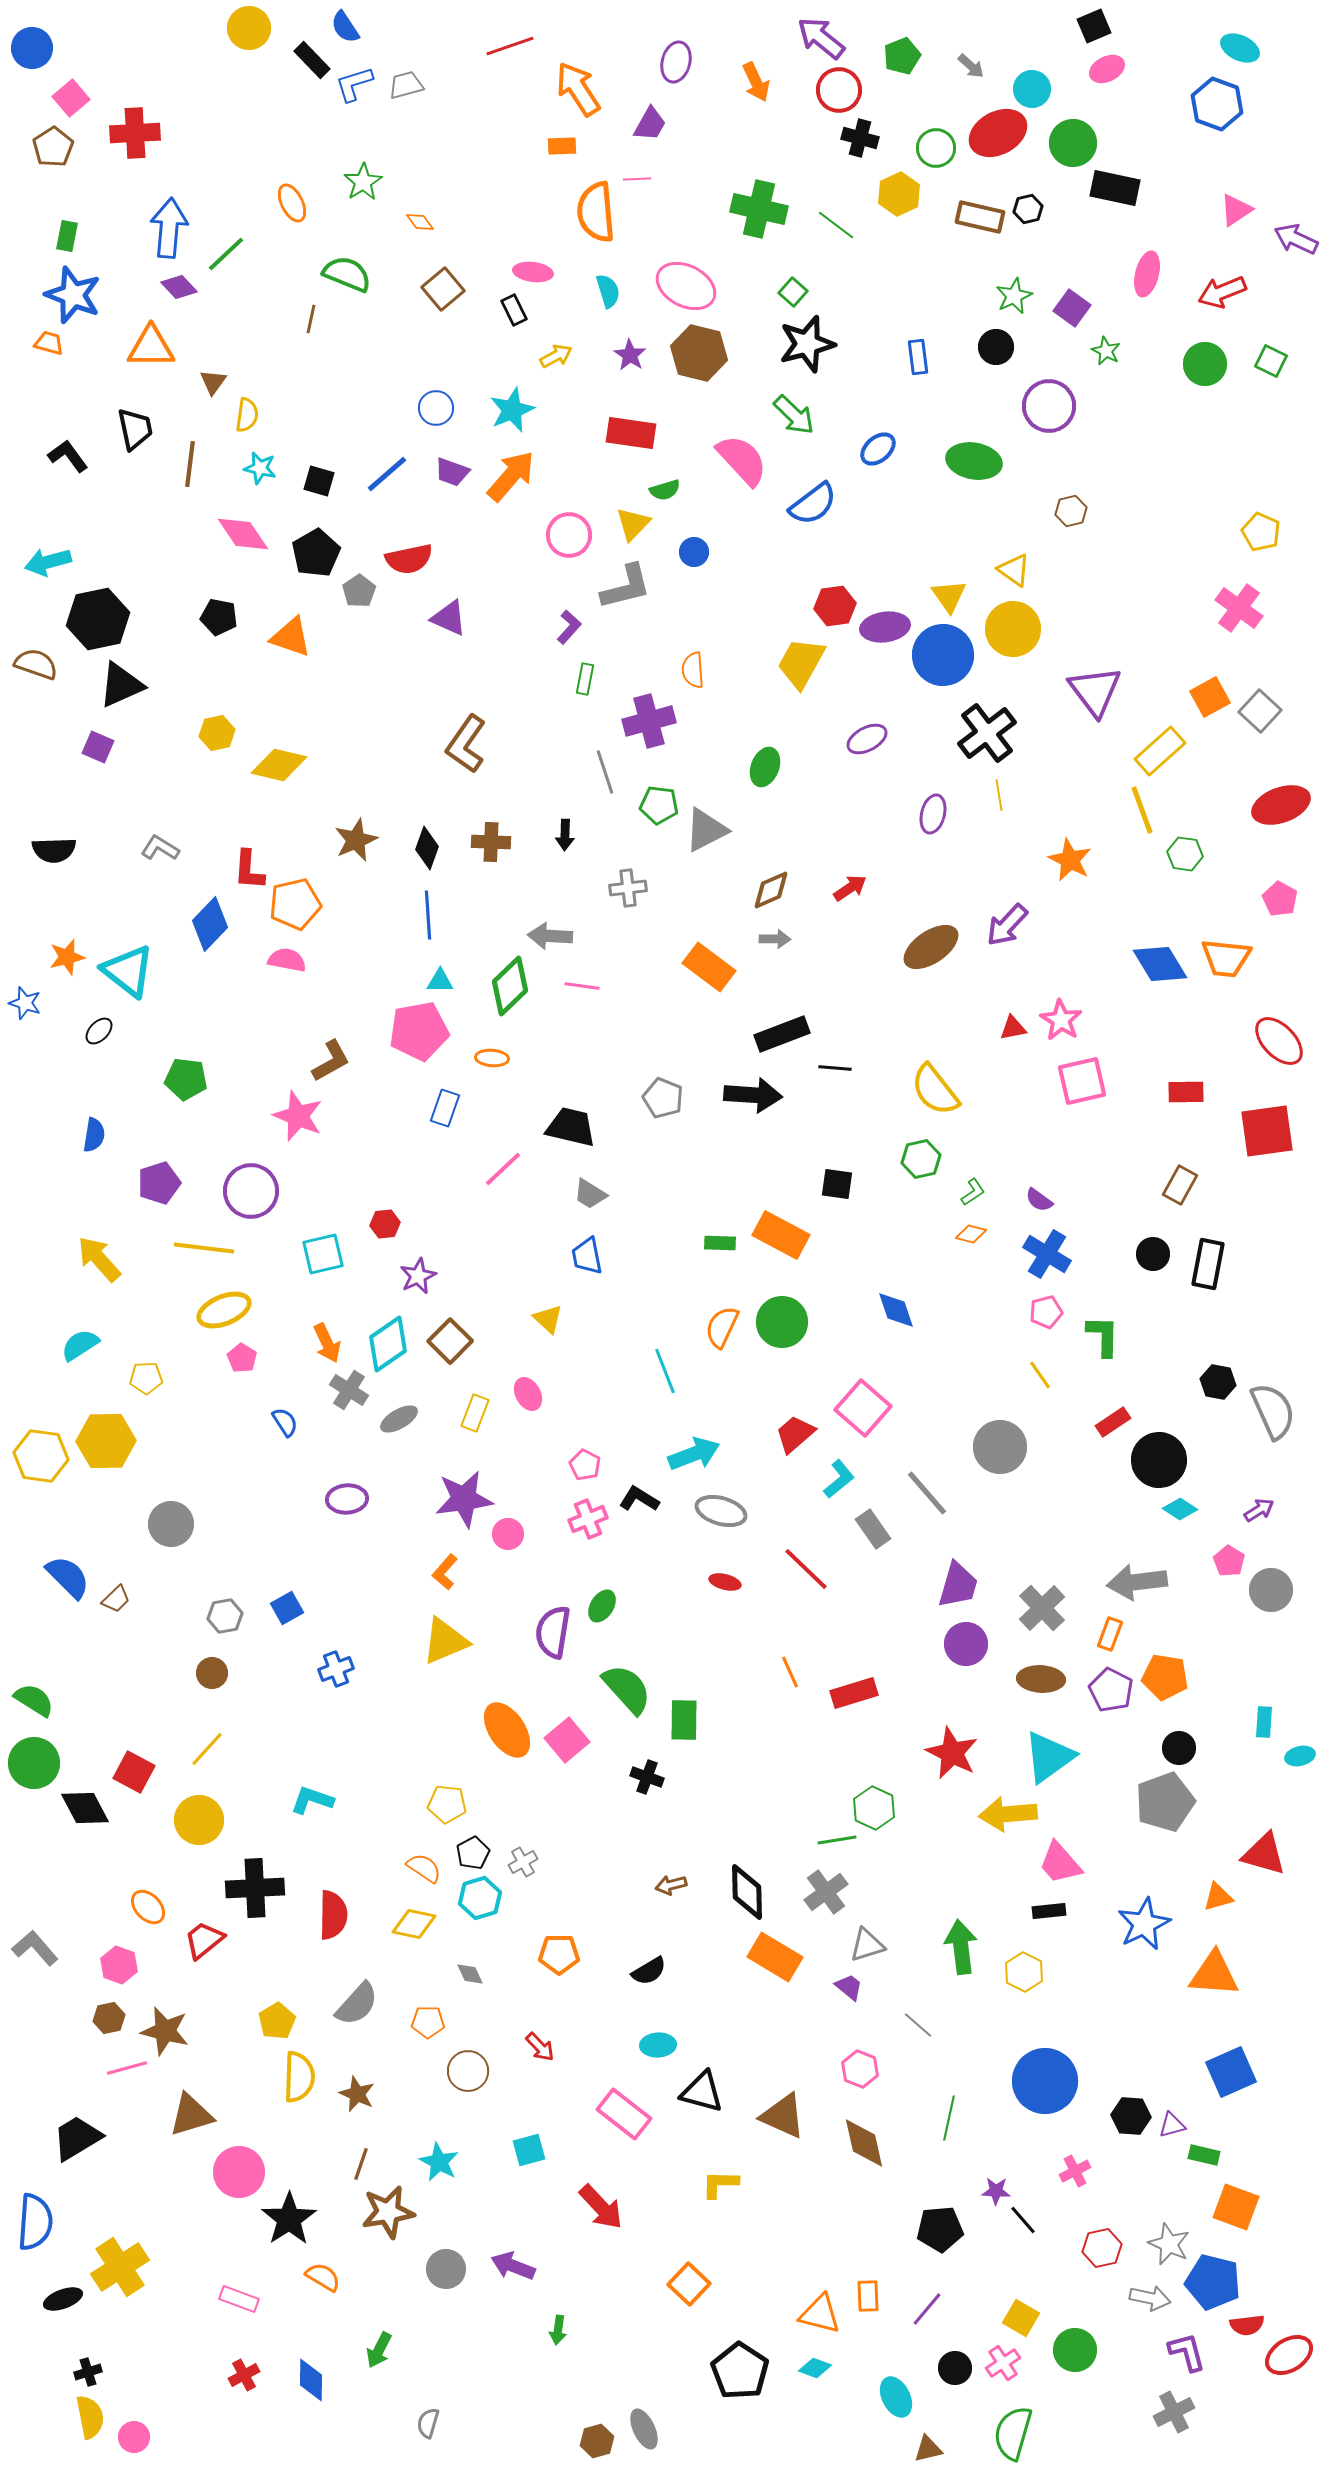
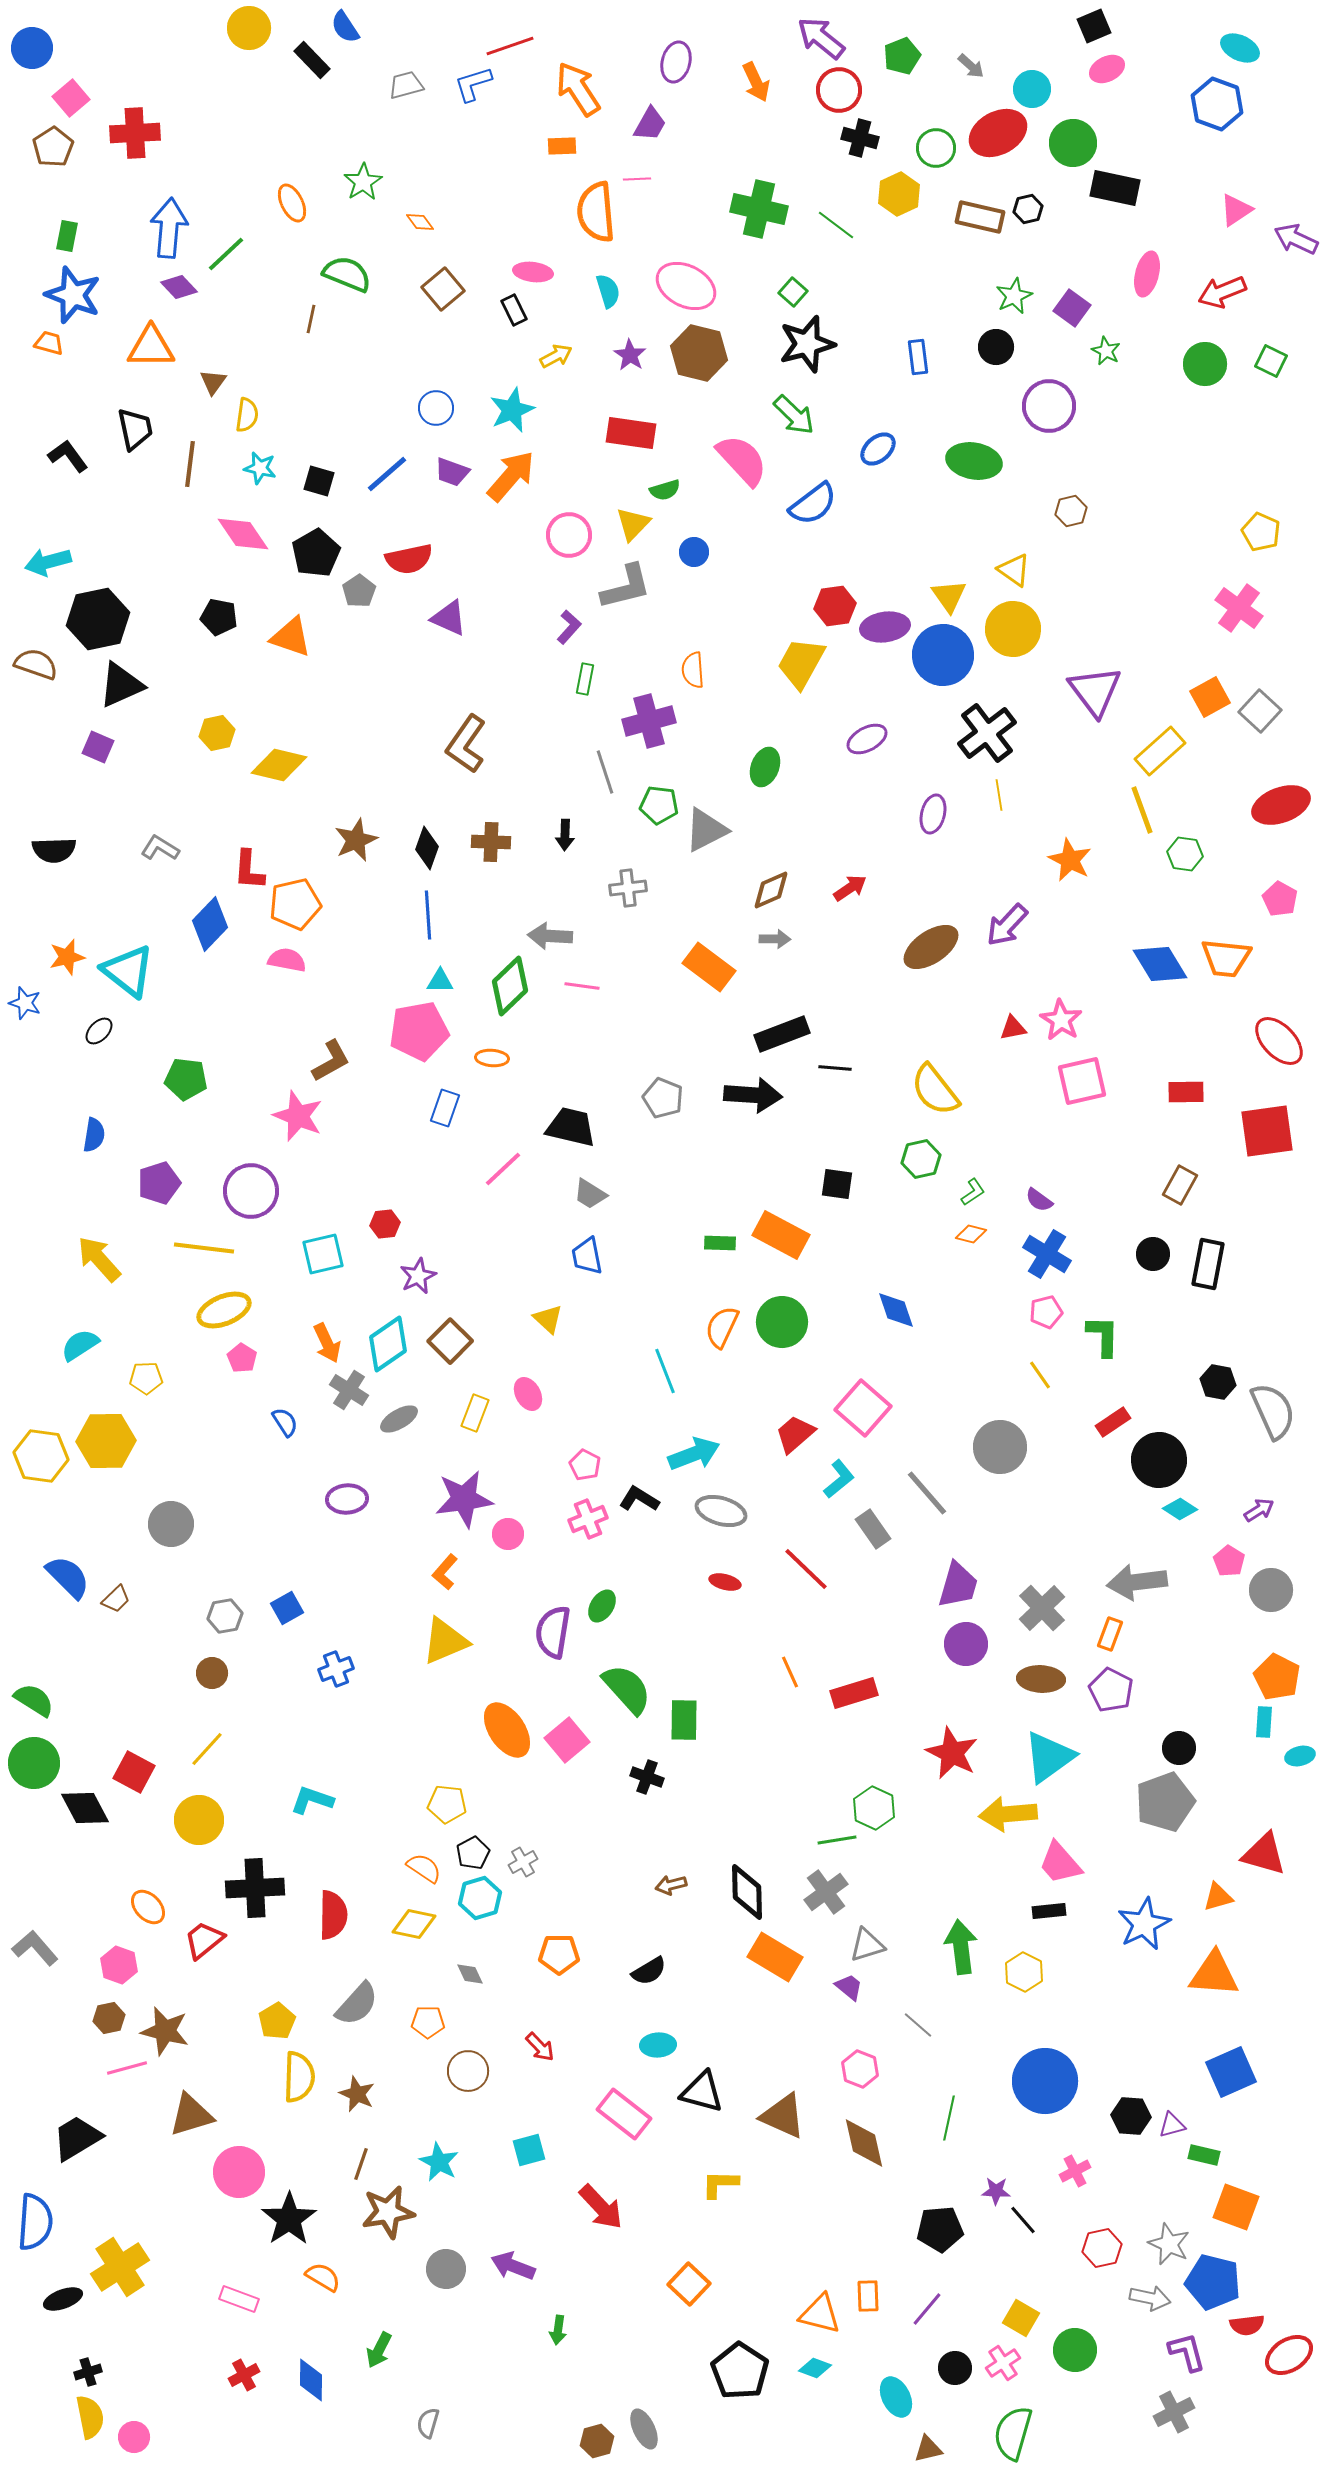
blue L-shape at (354, 84): moved 119 px right
orange pentagon at (1165, 1677): moved 112 px right; rotated 18 degrees clockwise
